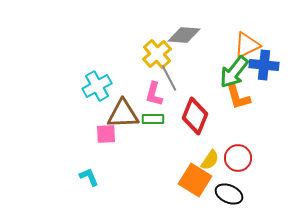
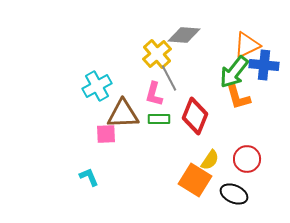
green rectangle: moved 6 px right
red circle: moved 9 px right, 1 px down
black ellipse: moved 5 px right
